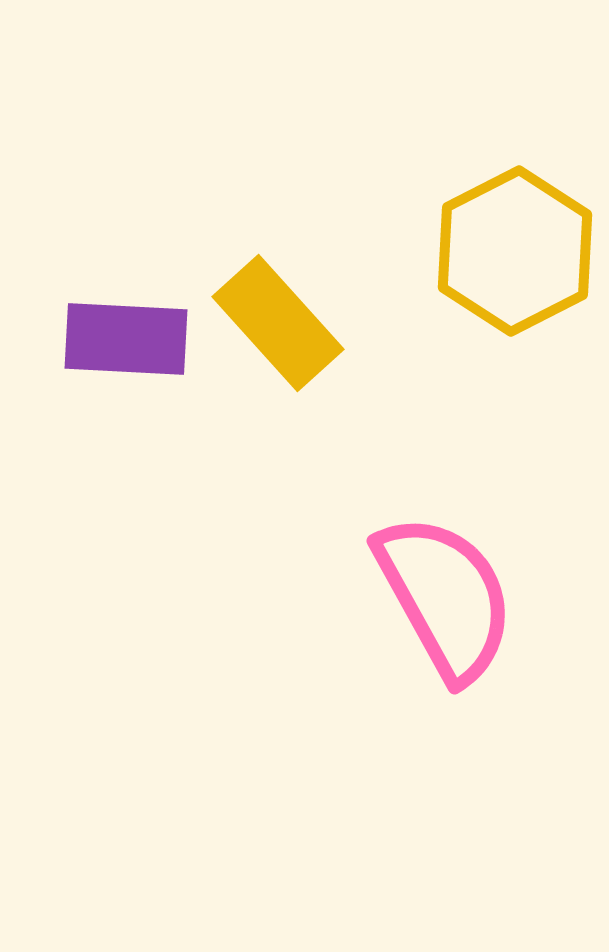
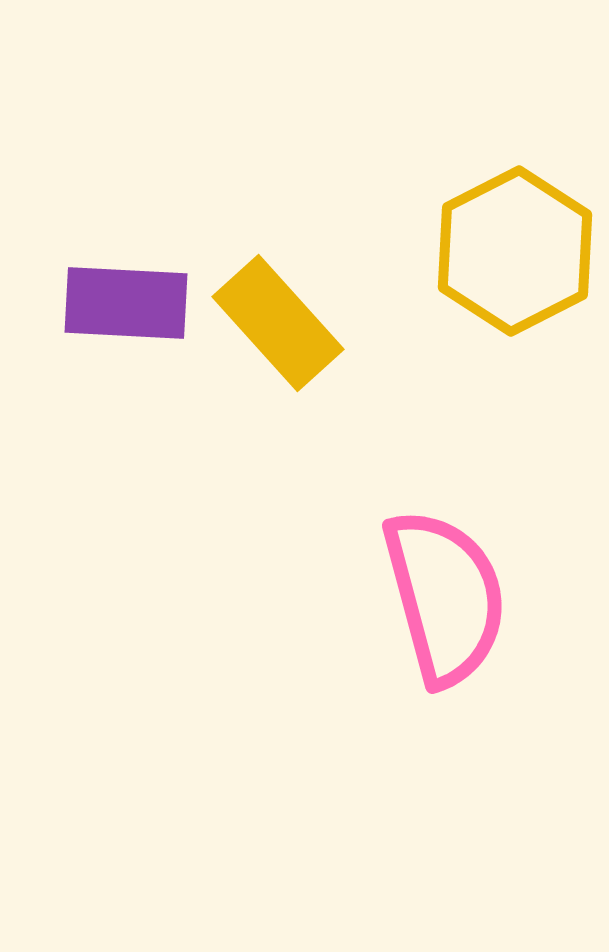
purple rectangle: moved 36 px up
pink semicircle: rotated 14 degrees clockwise
